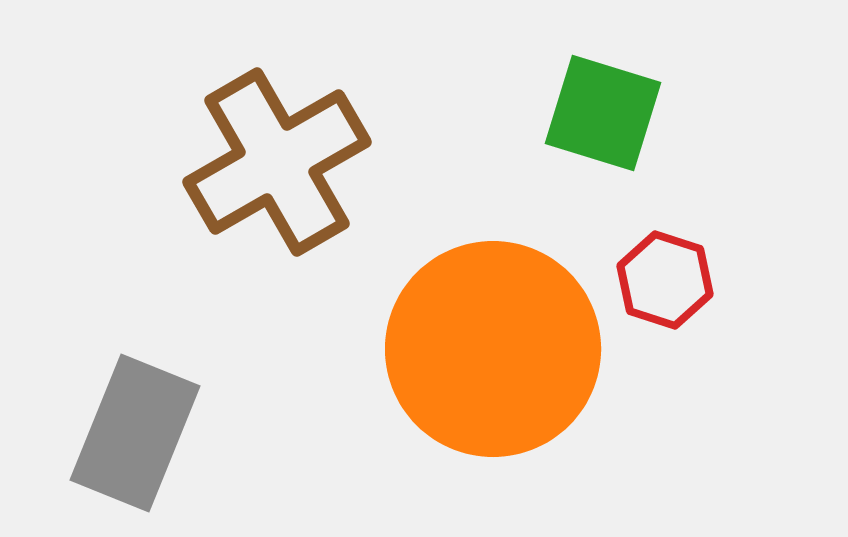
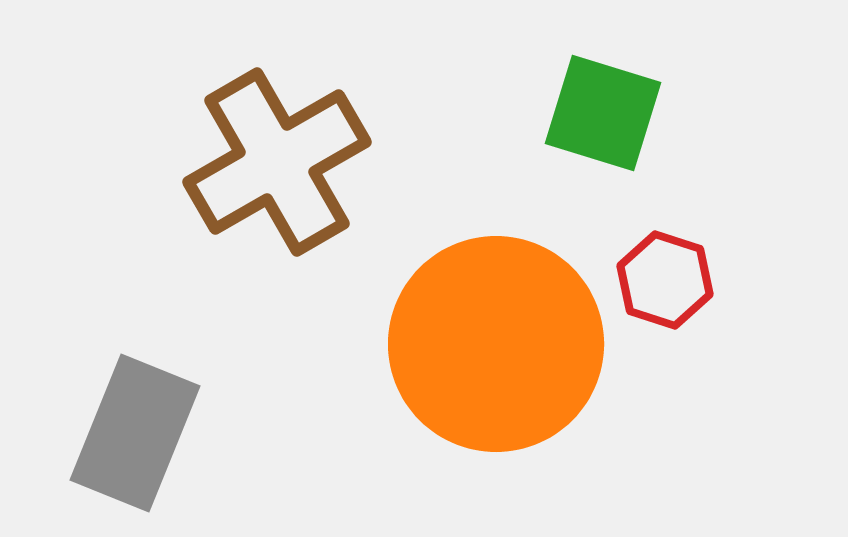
orange circle: moved 3 px right, 5 px up
